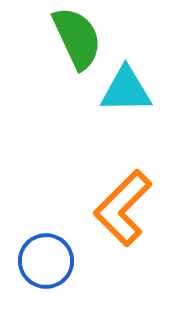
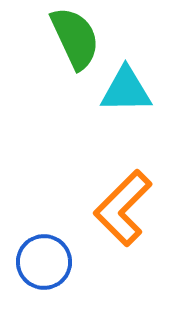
green semicircle: moved 2 px left
blue circle: moved 2 px left, 1 px down
